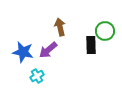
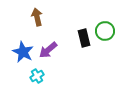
brown arrow: moved 23 px left, 10 px up
black rectangle: moved 7 px left, 7 px up; rotated 12 degrees counterclockwise
blue star: rotated 15 degrees clockwise
